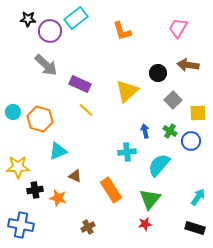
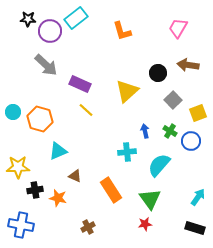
yellow square: rotated 18 degrees counterclockwise
green triangle: rotated 15 degrees counterclockwise
